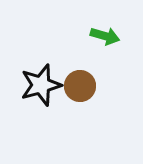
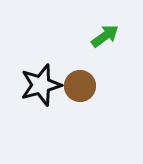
green arrow: rotated 52 degrees counterclockwise
